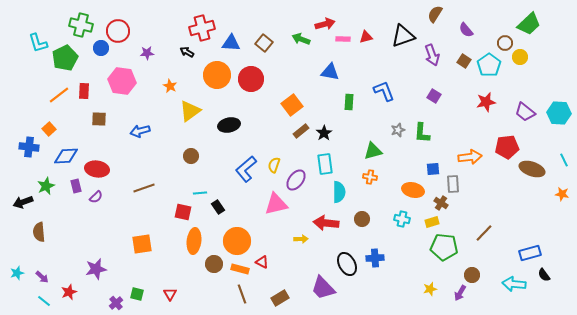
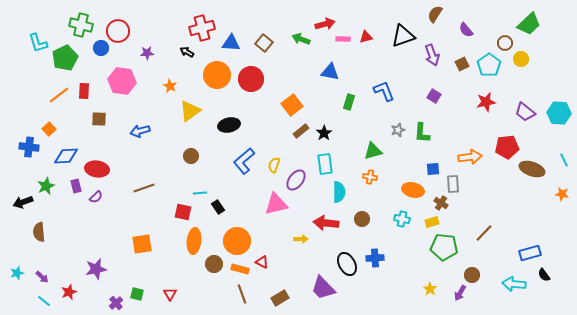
yellow circle at (520, 57): moved 1 px right, 2 px down
brown square at (464, 61): moved 2 px left, 3 px down; rotated 32 degrees clockwise
green rectangle at (349, 102): rotated 14 degrees clockwise
blue L-shape at (246, 169): moved 2 px left, 8 px up
yellow star at (430, 289): rotated 24 degrees counterclockwise
